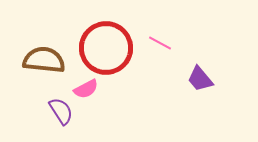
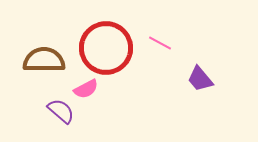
brown semicircle: rotated 6 degrees counterclockwise
purple semicircle: rotated 16 degrees counterclockwise
